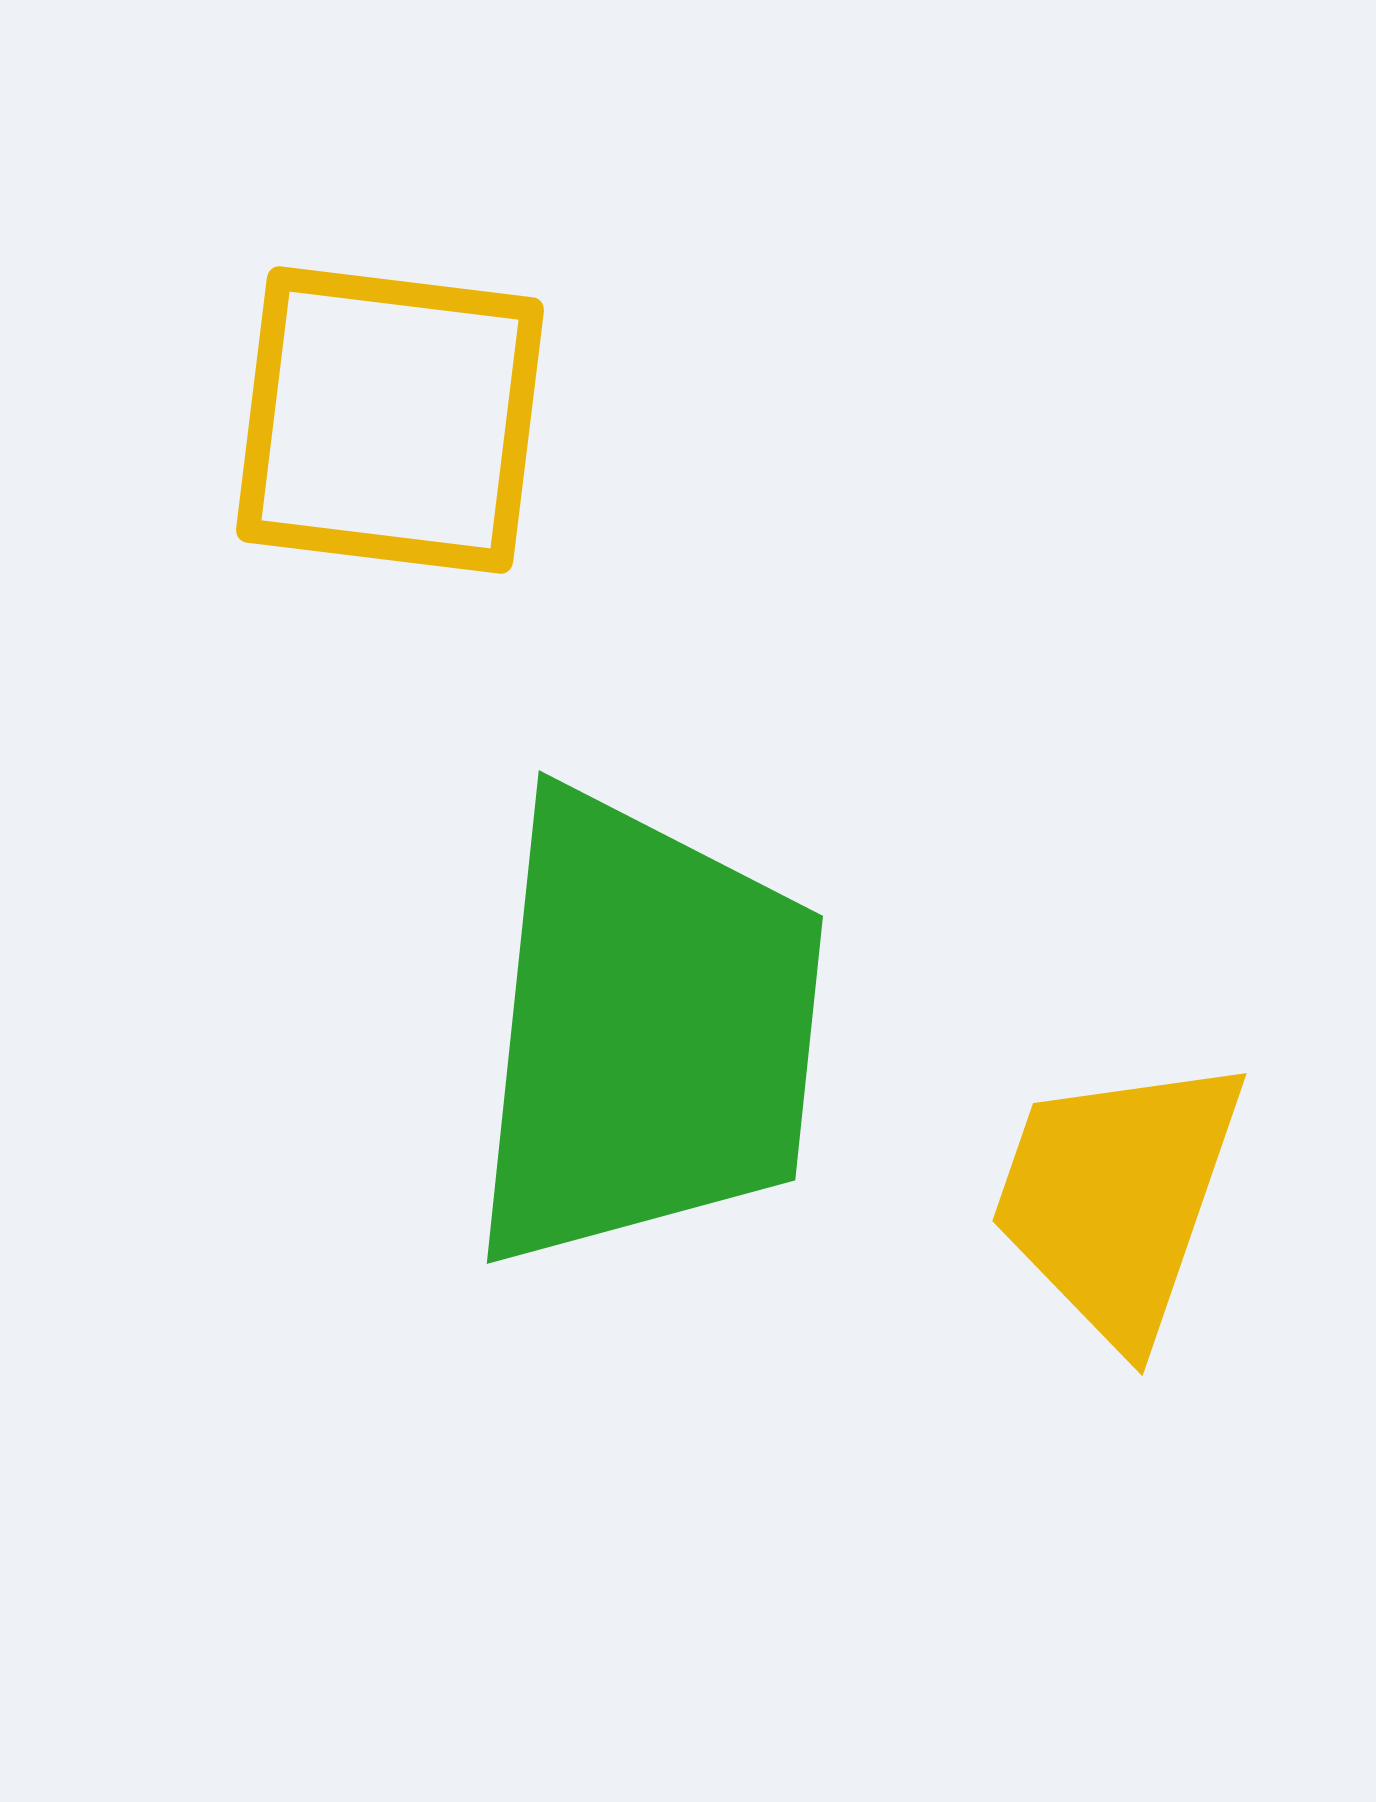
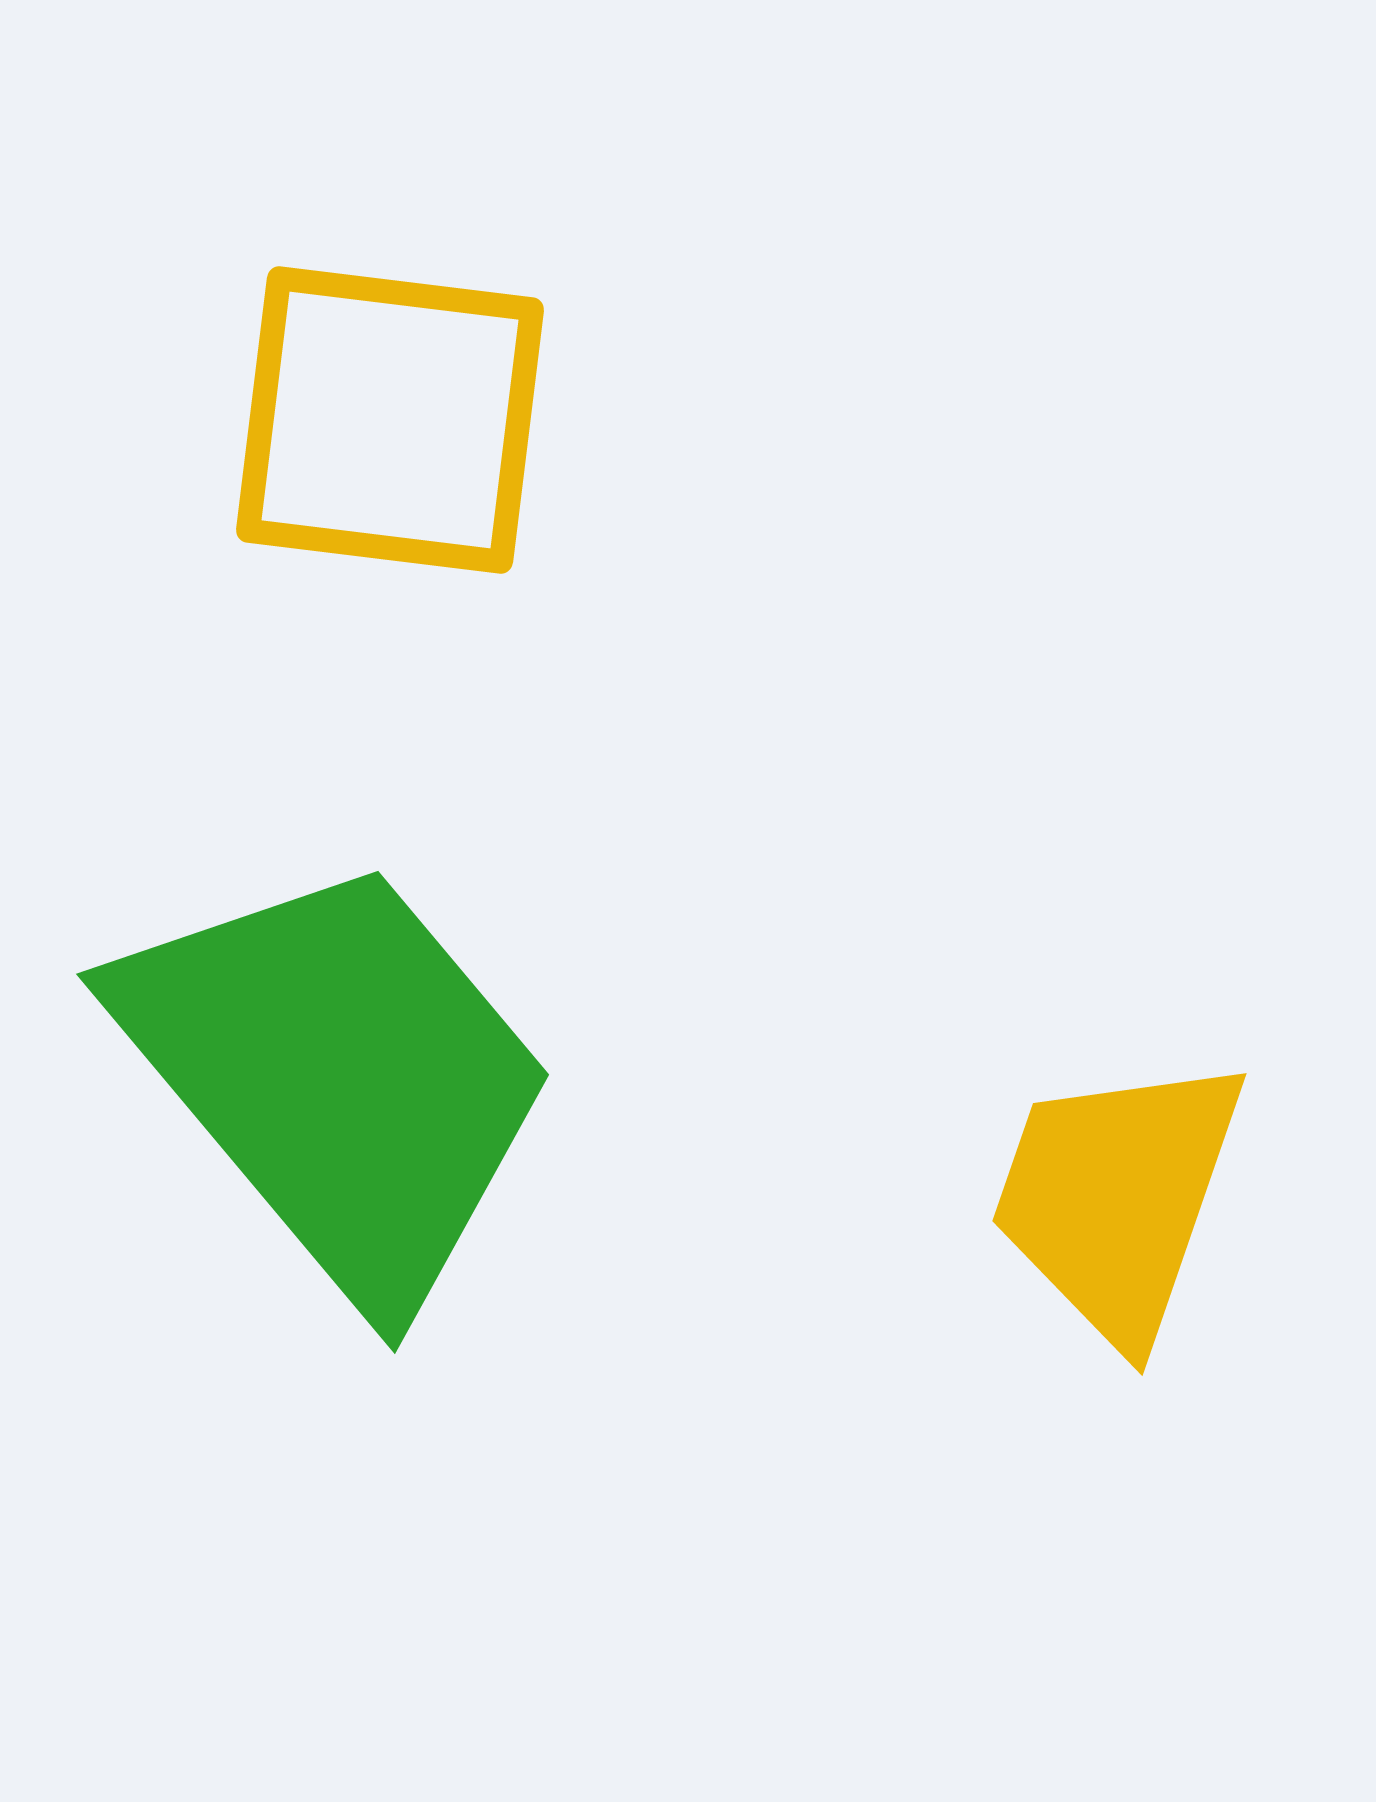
green trapezoid: moved 308 px left, 47 px down; rotated 46 degrees counterclockwise
